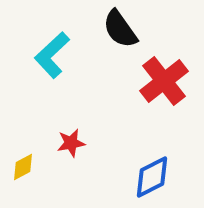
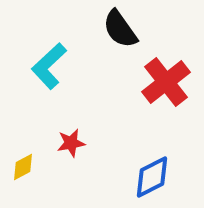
cyan L-shape: moved 3 px left, 11 px down
red cross: moved 2 px right, 1 px down
